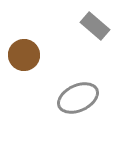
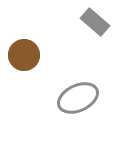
gray rectangle: moved 4 px up
